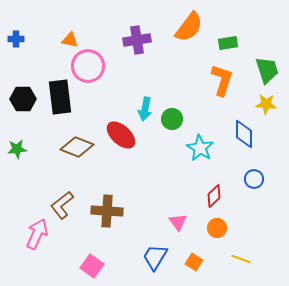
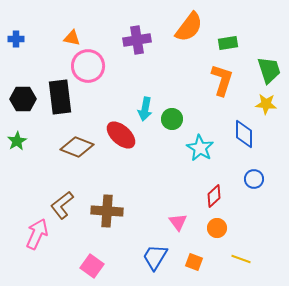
orange triangle: moved 2 px right, 2 px up
green trapezoid: moved 2 px right
green star: moved 8 px up; rotated 24 degrees counterclockwise
orange square: rotated 12 degrees counterclockwise
